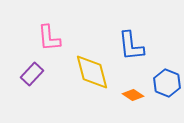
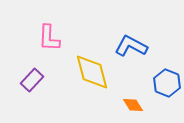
pink L-shape: rotated 8 degrees clockwise
blue L-shape: rotated 124 degrees clockwise
purple rectangle: moved 6 px down
orange diamond: moved 10 px down; rotated 25 degrees clockwise
